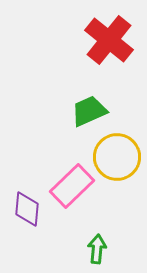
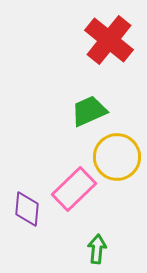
pink rectangle: moved 2 px right, 3 px down
